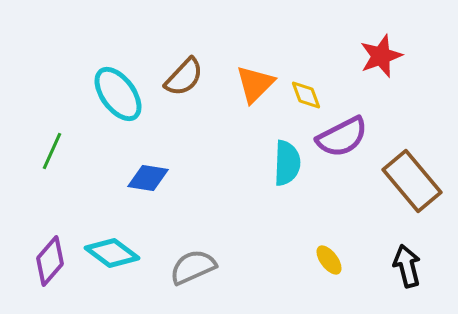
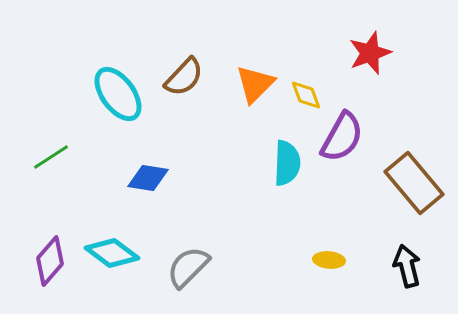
red star: moved 11 px left, 3 px up
purple semicircle: rotated 34 degrees counterclockwise
green line: moved 1 px left, 6 px down; rotated 33 degrees clockwise
brown rectangle: moved 2 px right, 2 px down
yellow ellipse: rotated 48 degrees counterclockwise
gray semicircle: moved 5 px left; rotated 21 degrees counterclockwise
